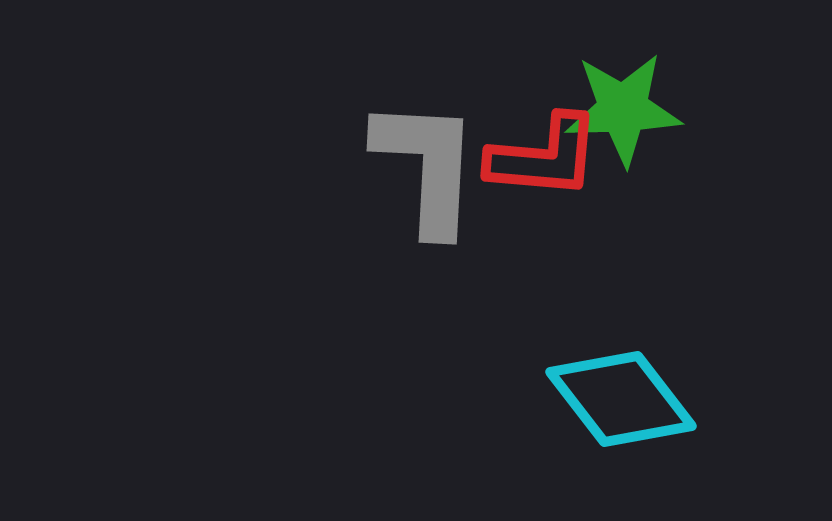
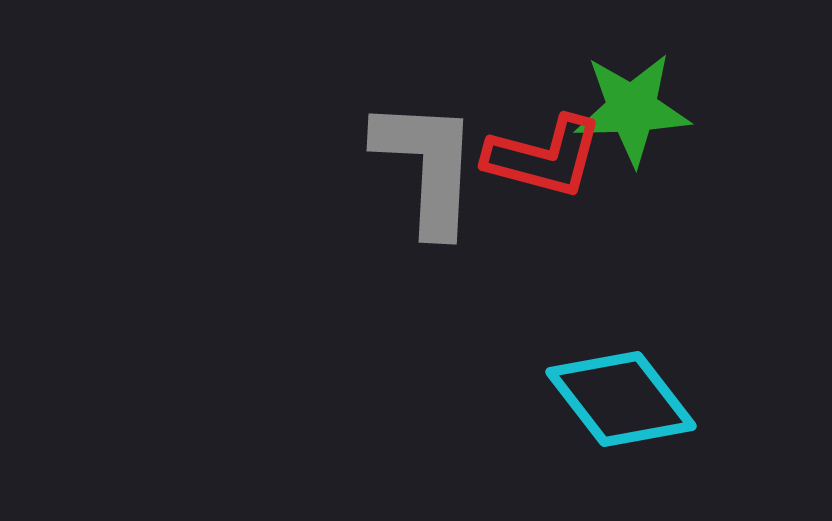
green star: moved 9 px right
red L-shape: rotated 10 degrees clockwise
